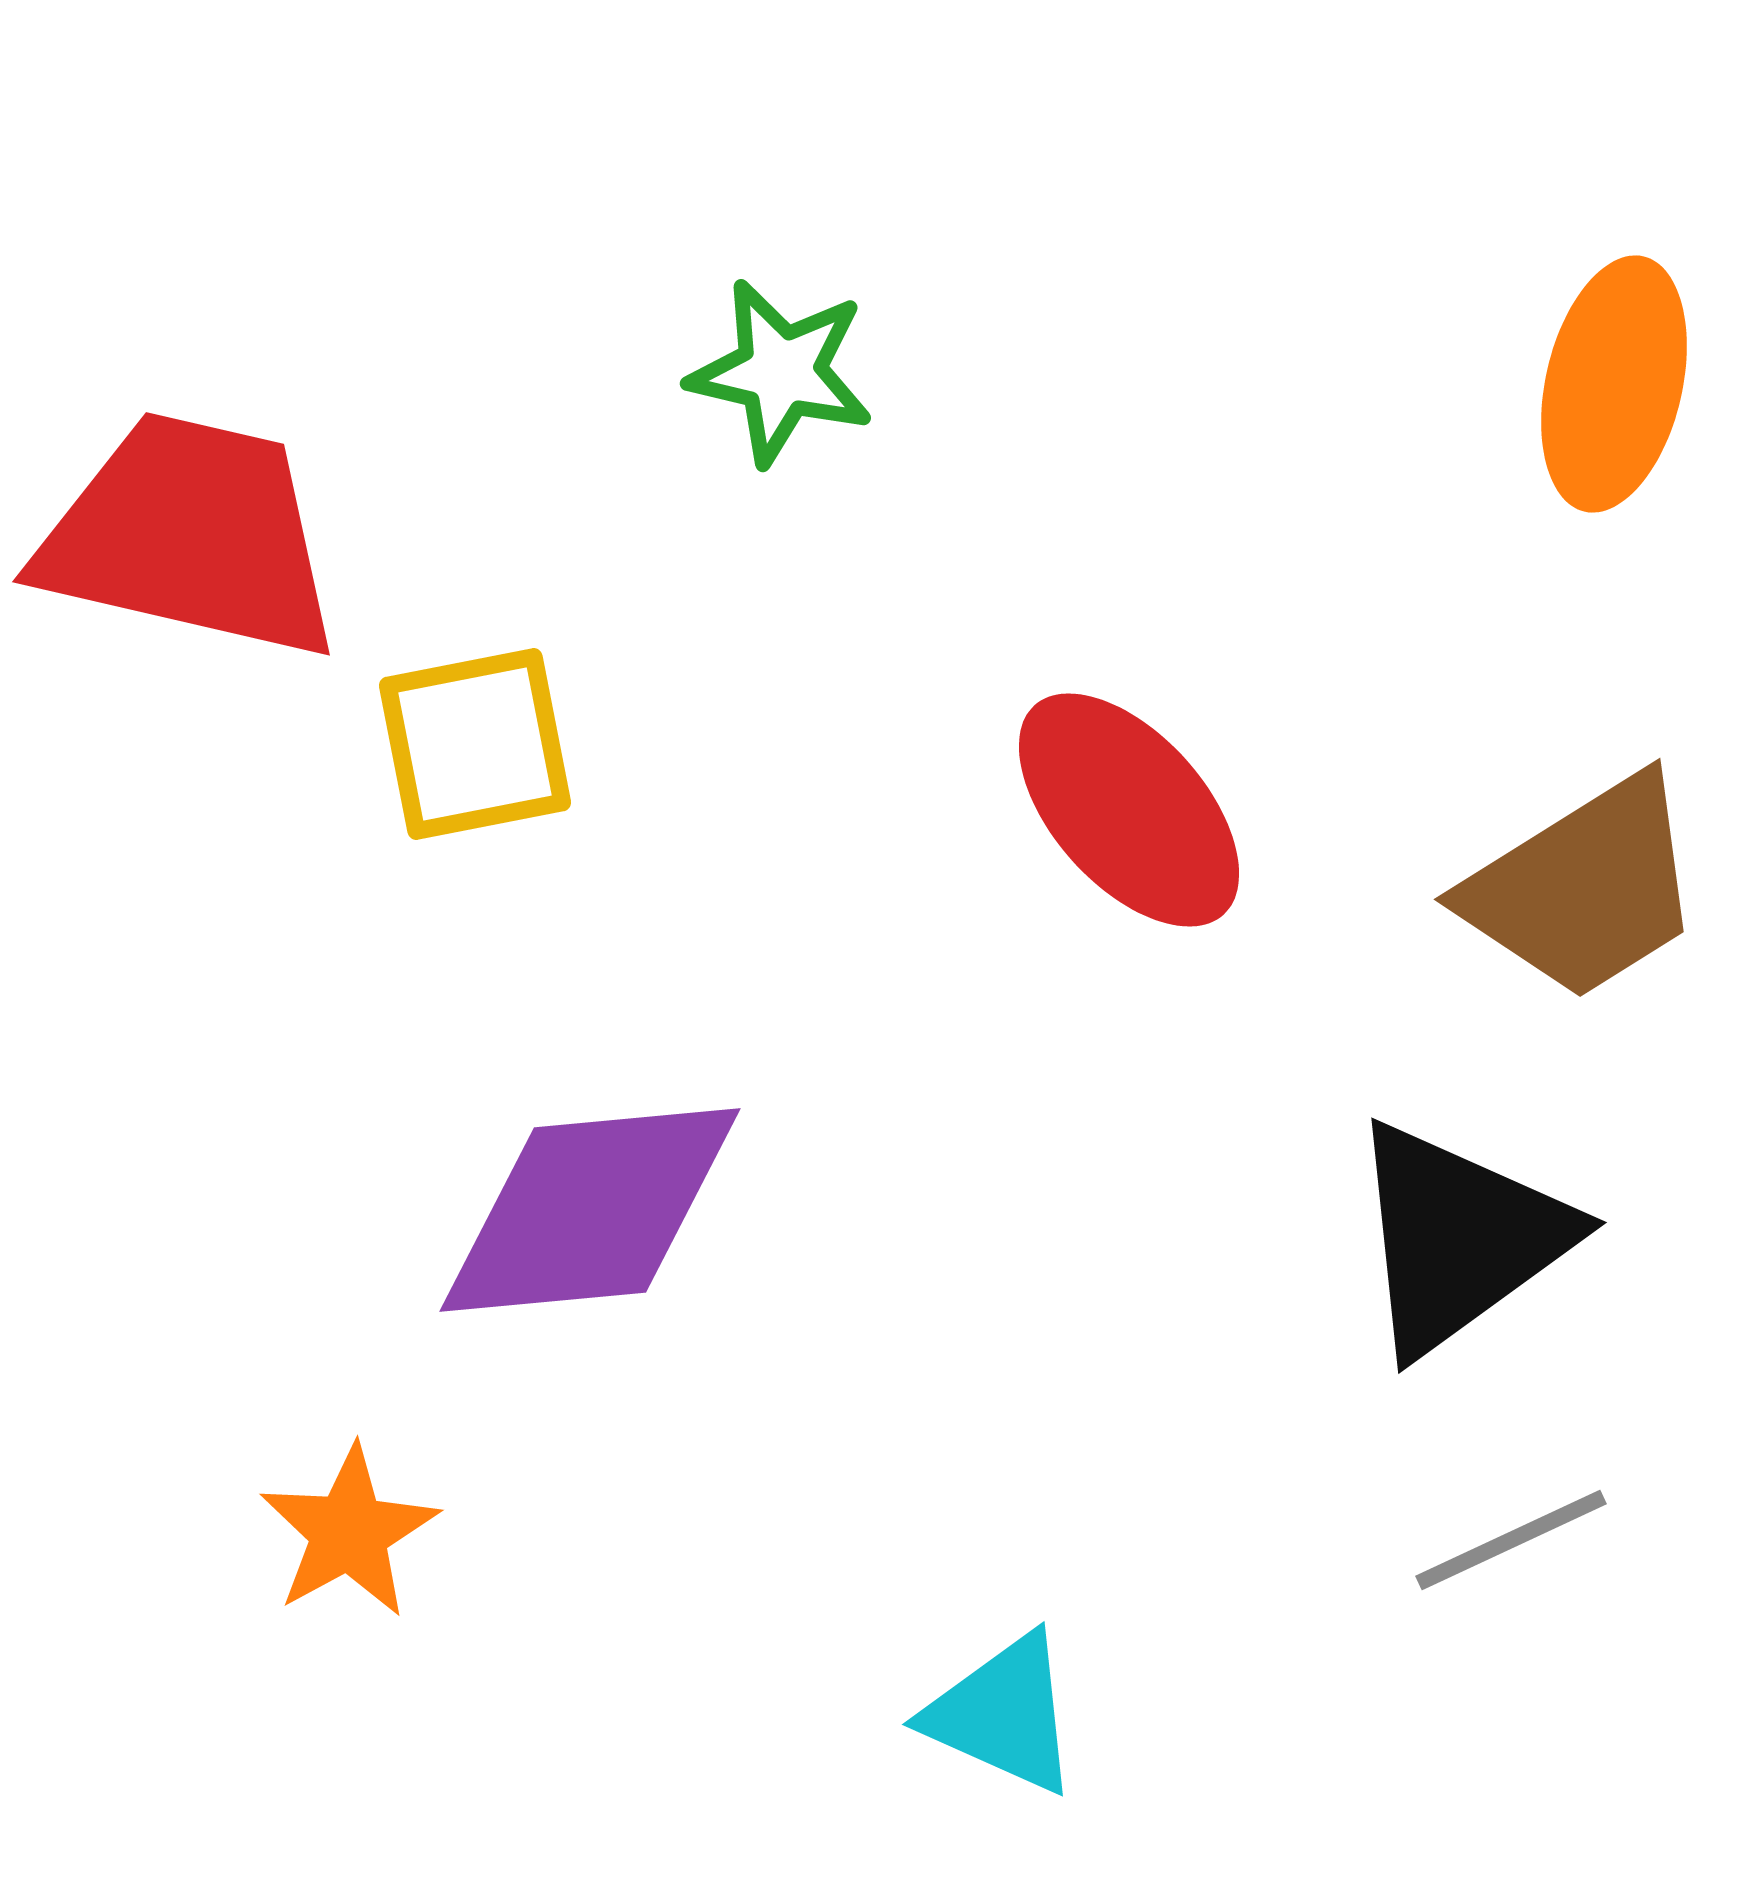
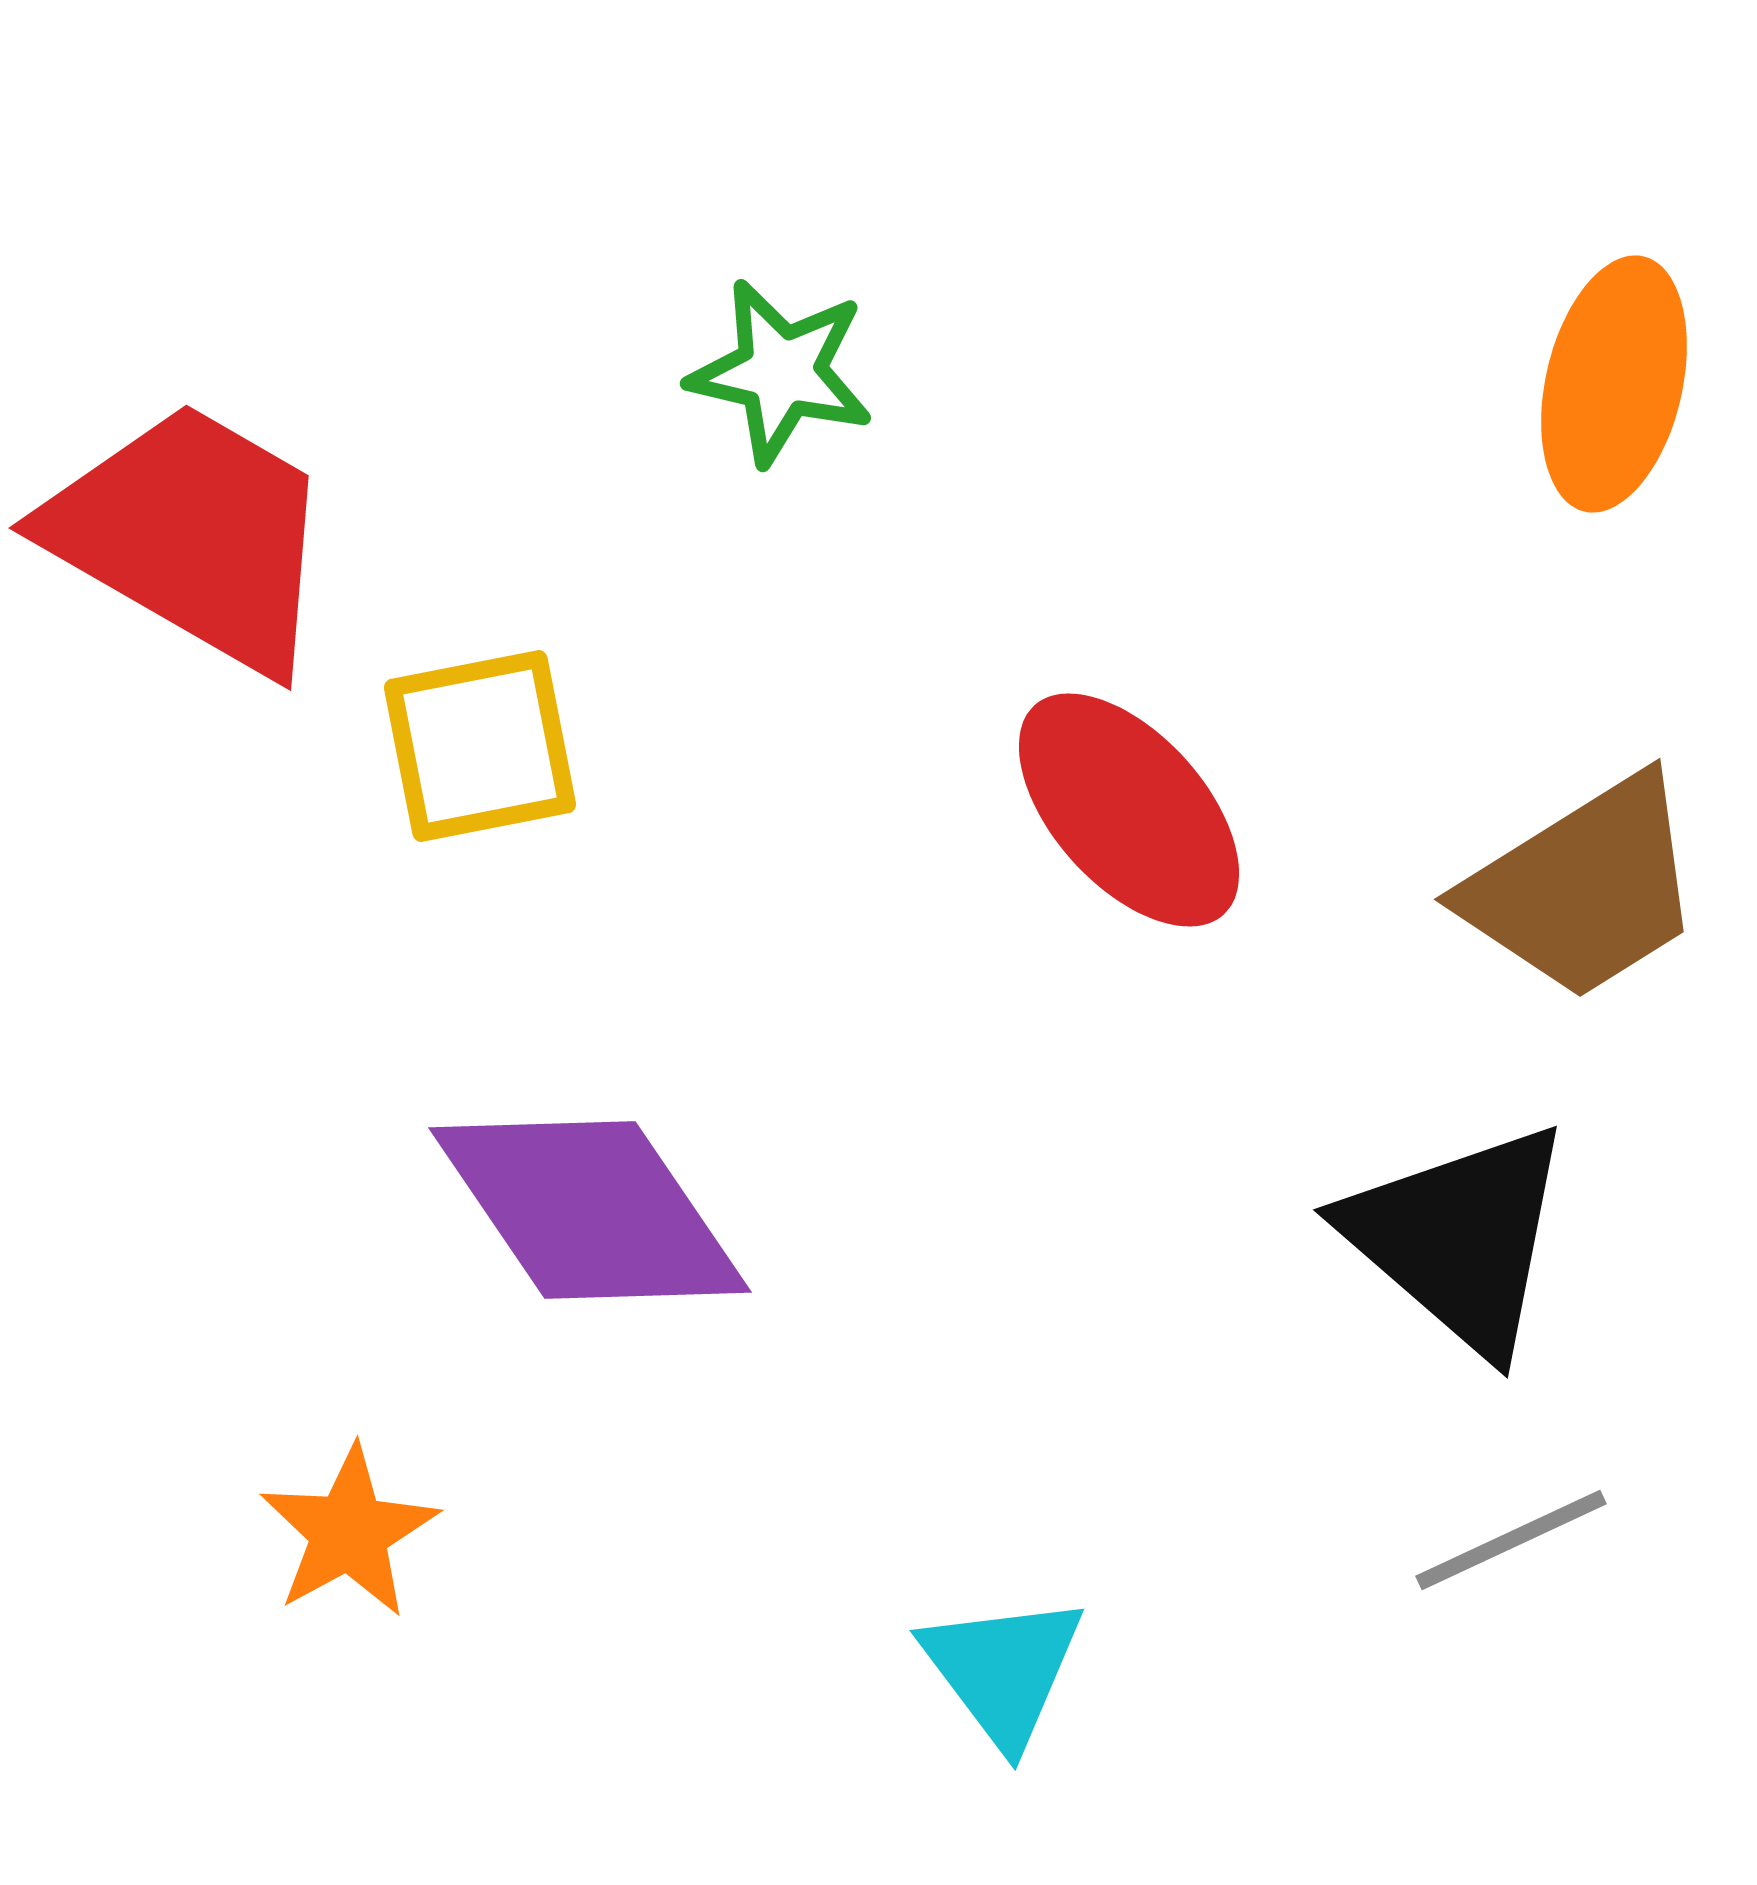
red trapezoid: moved 2 px right; rotated 17 degrees clockwise
yellow square: moved 5 px right, 2 px down
purple diamond: rotated 61 degrees clockwise
black triangle: rotated 43 degrees counterclockwise
cyan triangle: moved 44 px up; rotated 29 degrees clockwise
